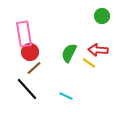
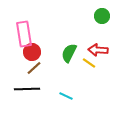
red circle: moved 2 px right
black line: rotated 50 degrees counterclockwise
